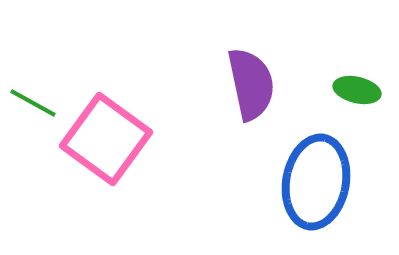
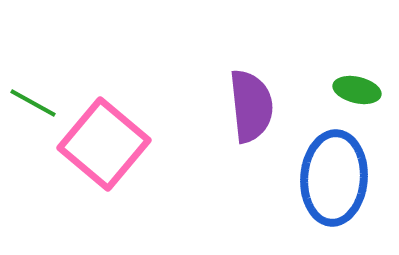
purple semicircle: moved 22 px down; rotated 6 degrees clockwise
pink square: moved 2 px left, 5 px down; rotated 4 degrees clockwise
blue ellipse: moved 18 px right, 4 px up; rotated 6 degrees counterclockwise
